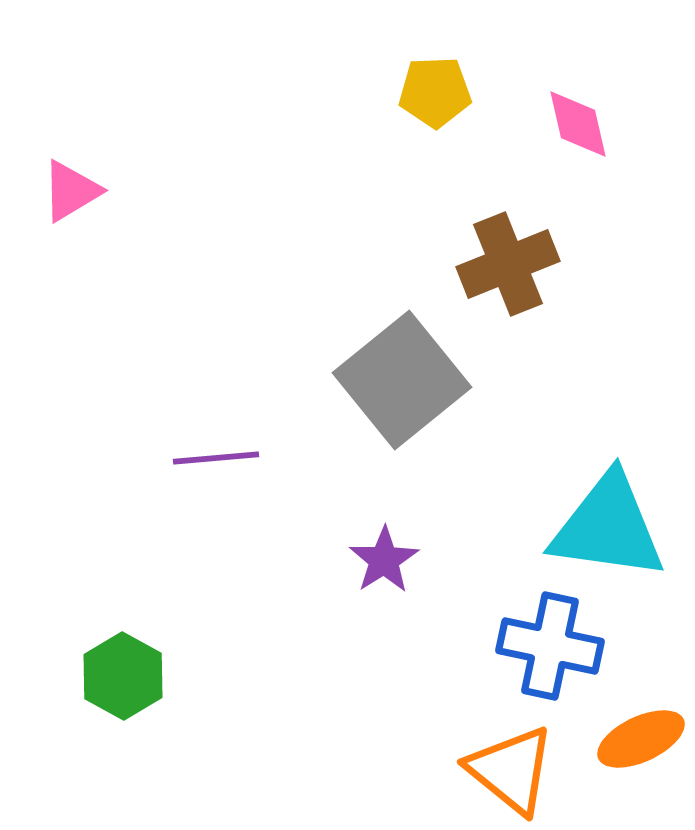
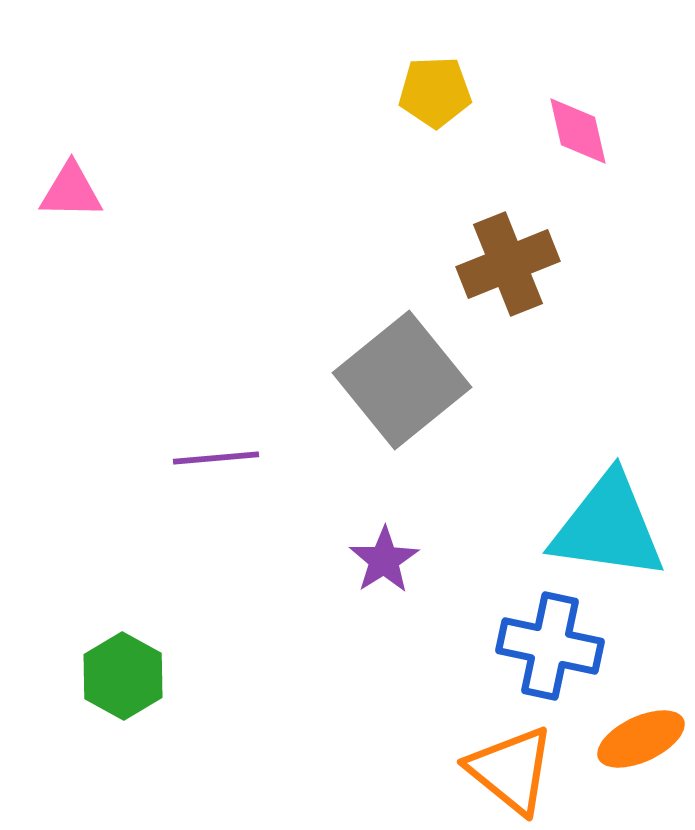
pink diamond: moved 7 px down
pink triangle: rotated 32 degrees clockwise
